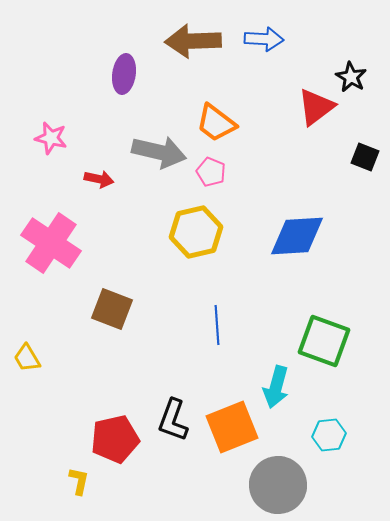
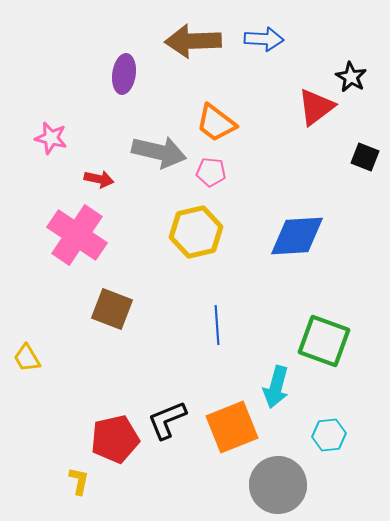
pink pentagon: rotated 16 degrees counterclockwise
pink cross: moved 26 px right, 8 px up
black L-shape: moved 6 px left; rotated 48 degrees clockwise
